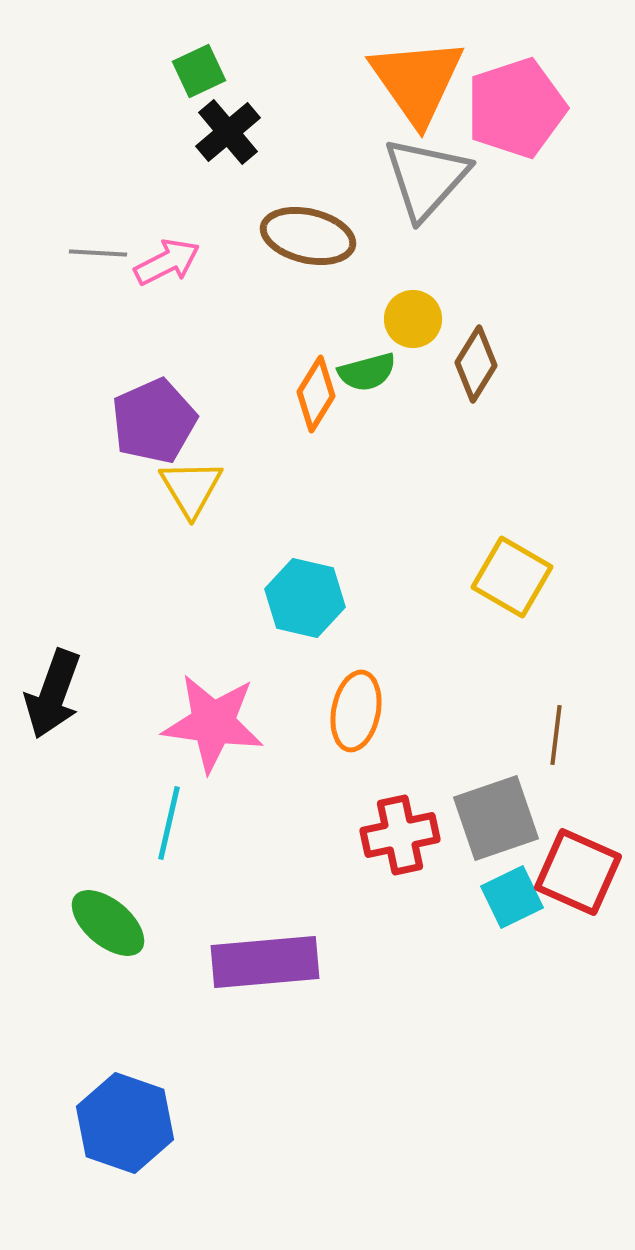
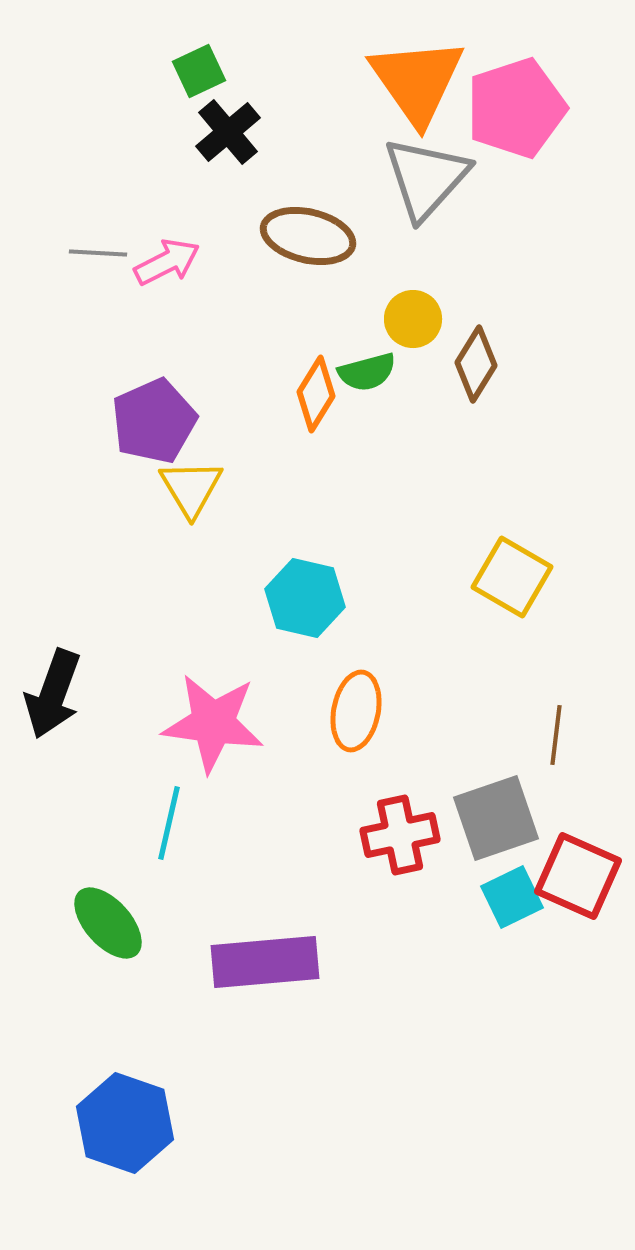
red square: moved 4 px down
green ellipse: rotated 8 degrees clockwise
